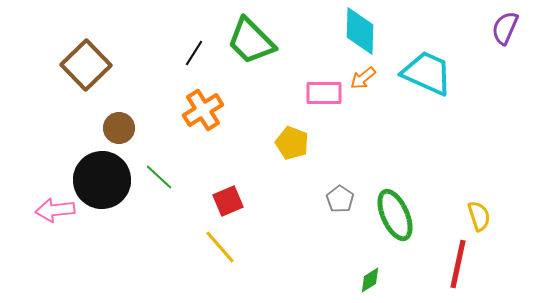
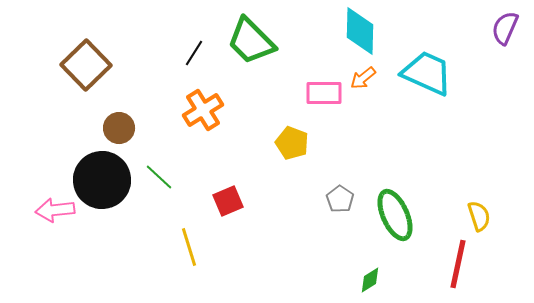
yellow line: moved 31 px left; rotated 24 degrees clockwise
